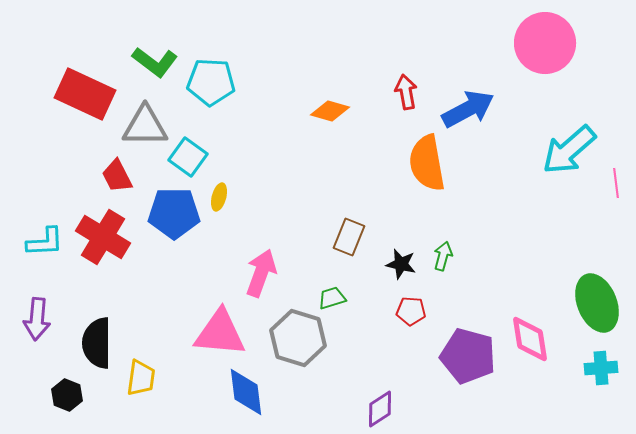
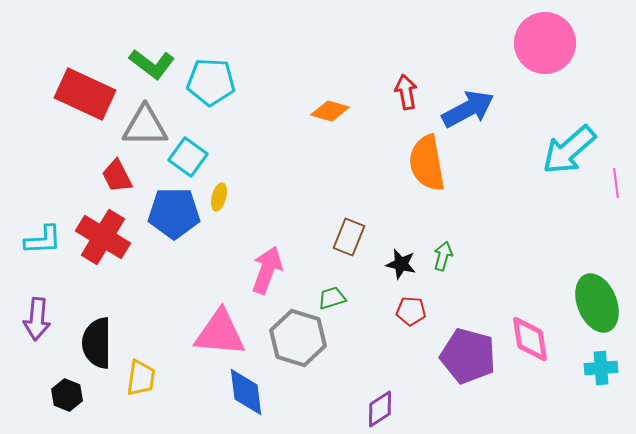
green L-shape: moved 3 px left, 2 px down
cyan L-shape: moved 2 px left, 2 px up
pink arrow: moved 6 px right, 3 px up
